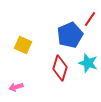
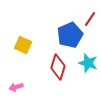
red diamond: moved 2 px left, 1 px up
